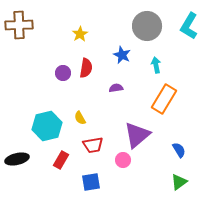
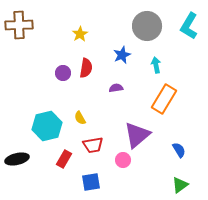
blue star: rotated 24 degrees clockwise
red rectangle: moved 3 px right, 1 px up
green triangle: moved 1 px right, 3 px down
